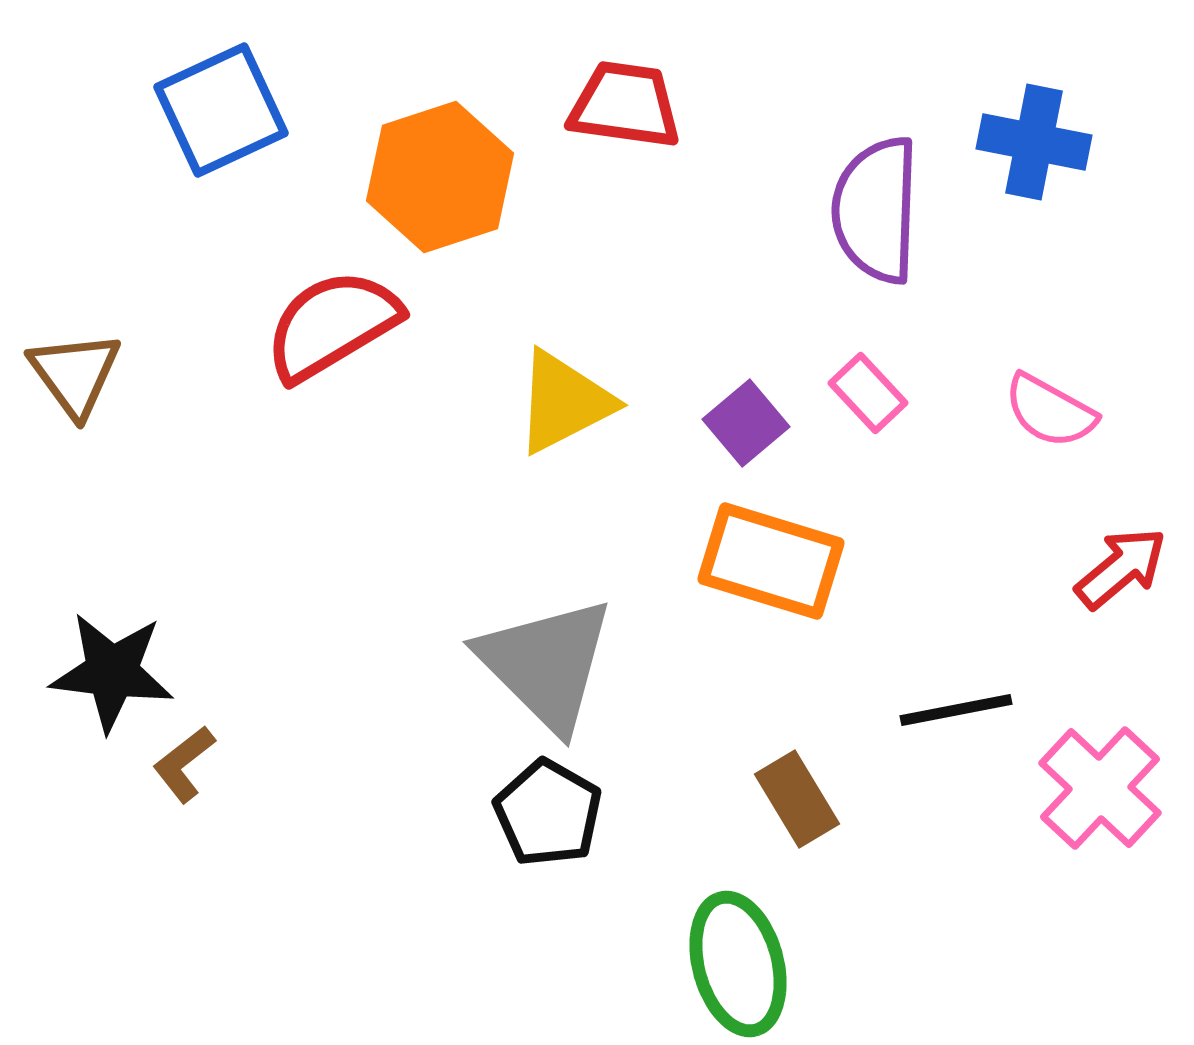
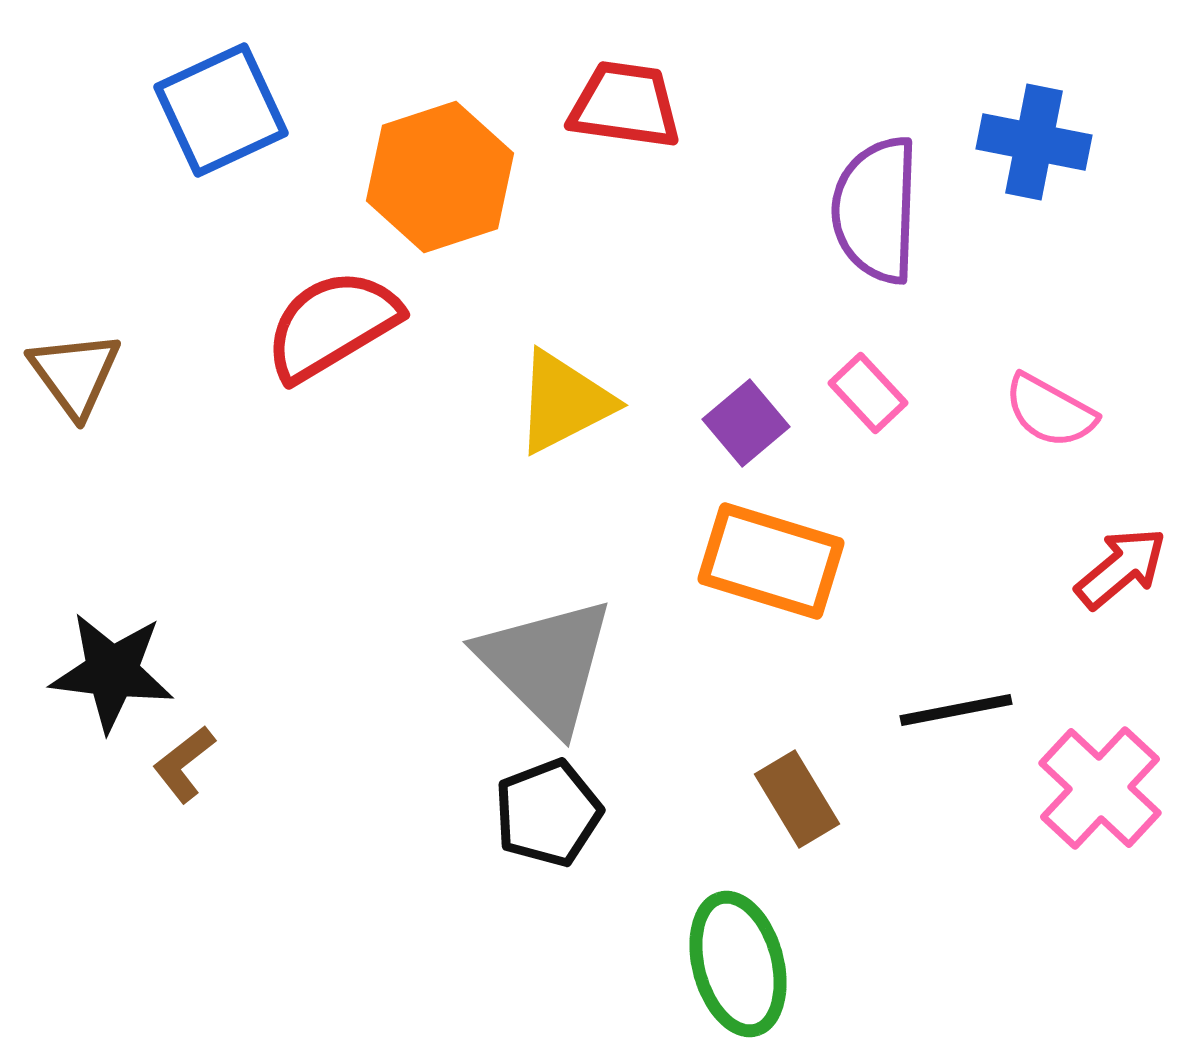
black pentagon: rotated 21 degrees clockwise
